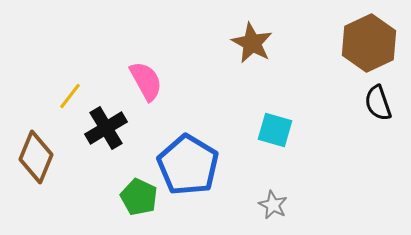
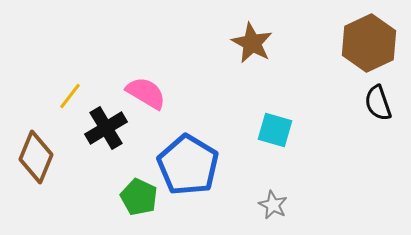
pink semicircle: moved 12 px down; rotated 30 degrees counterclockwise
